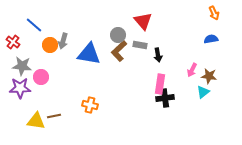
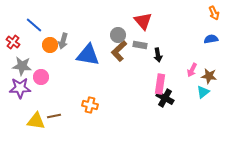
blue triangle: moved 1 px left, 1 px down
black cross: rotated 36 degrees clockwise
